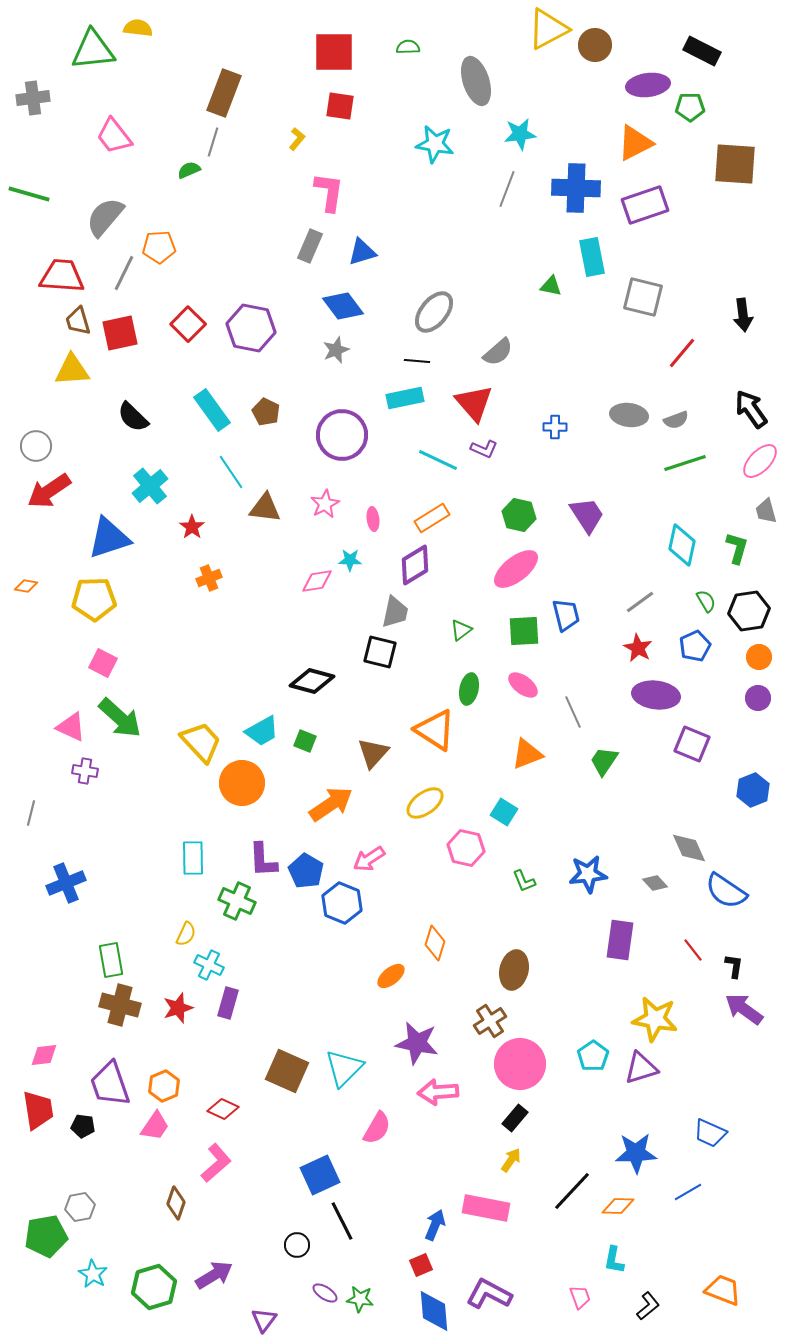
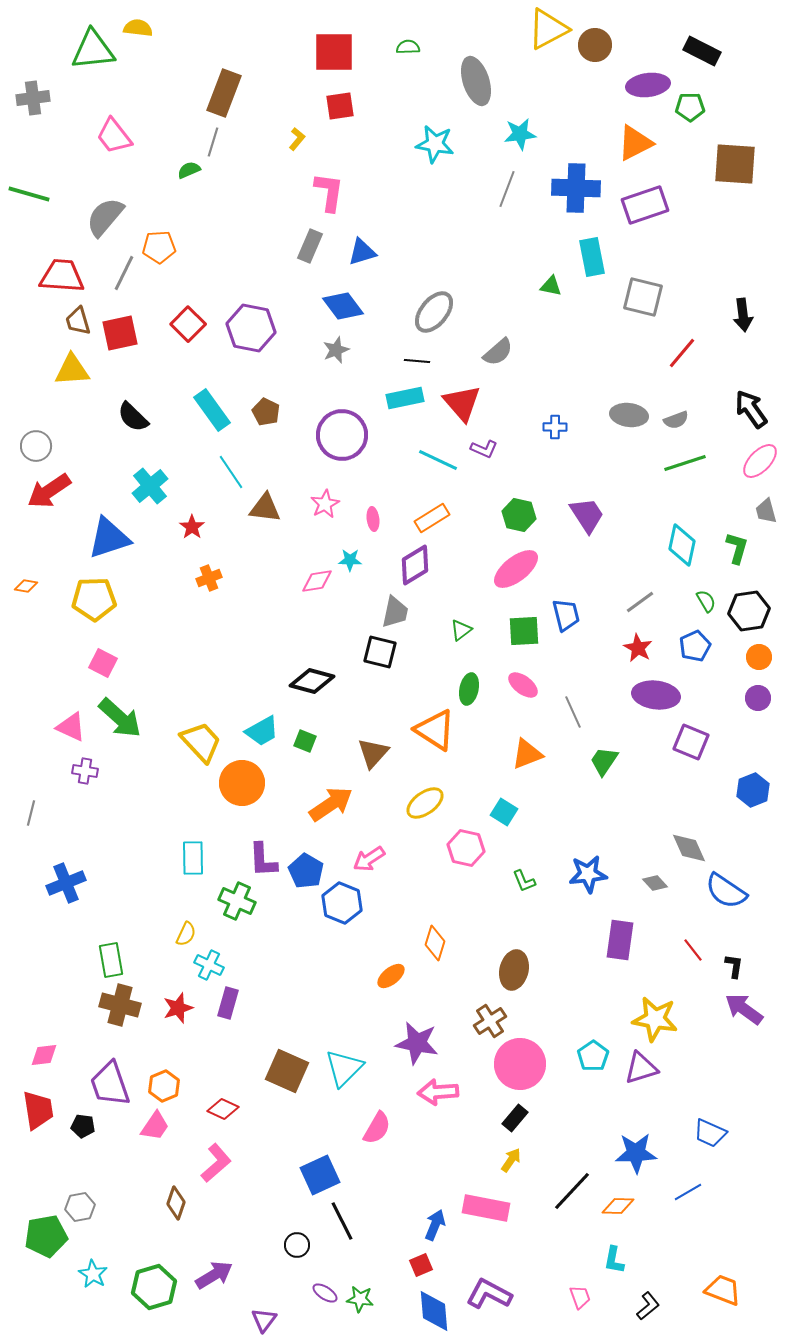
red square at (340, 106): rotated 16 degrees counterclockwise
red triangle at (474, 403): moved 12 px left
purple square at (692, 744): moved 1 px left, 2 px up
